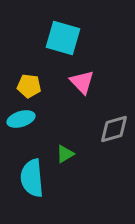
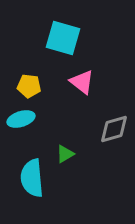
pink triangle: rotated 8 degrees counterclockwise
